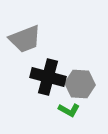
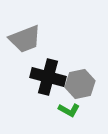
gray hexagon: rotated 16 degrees counterclockwise
